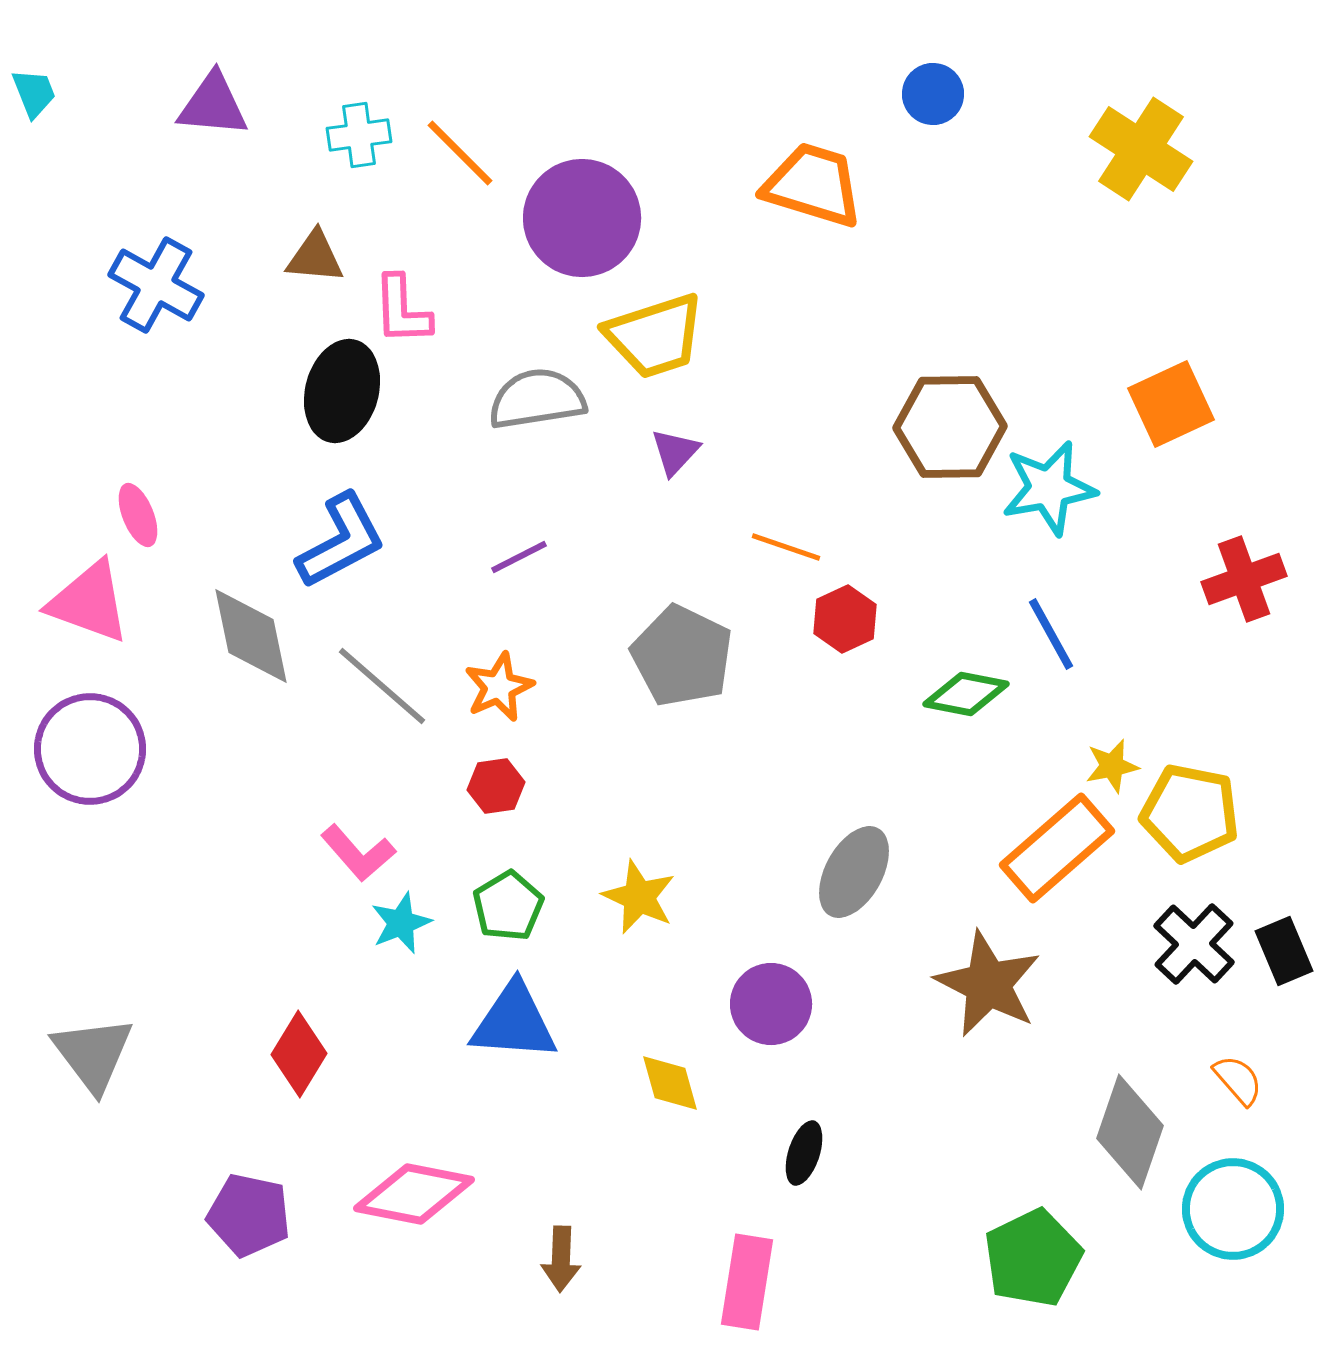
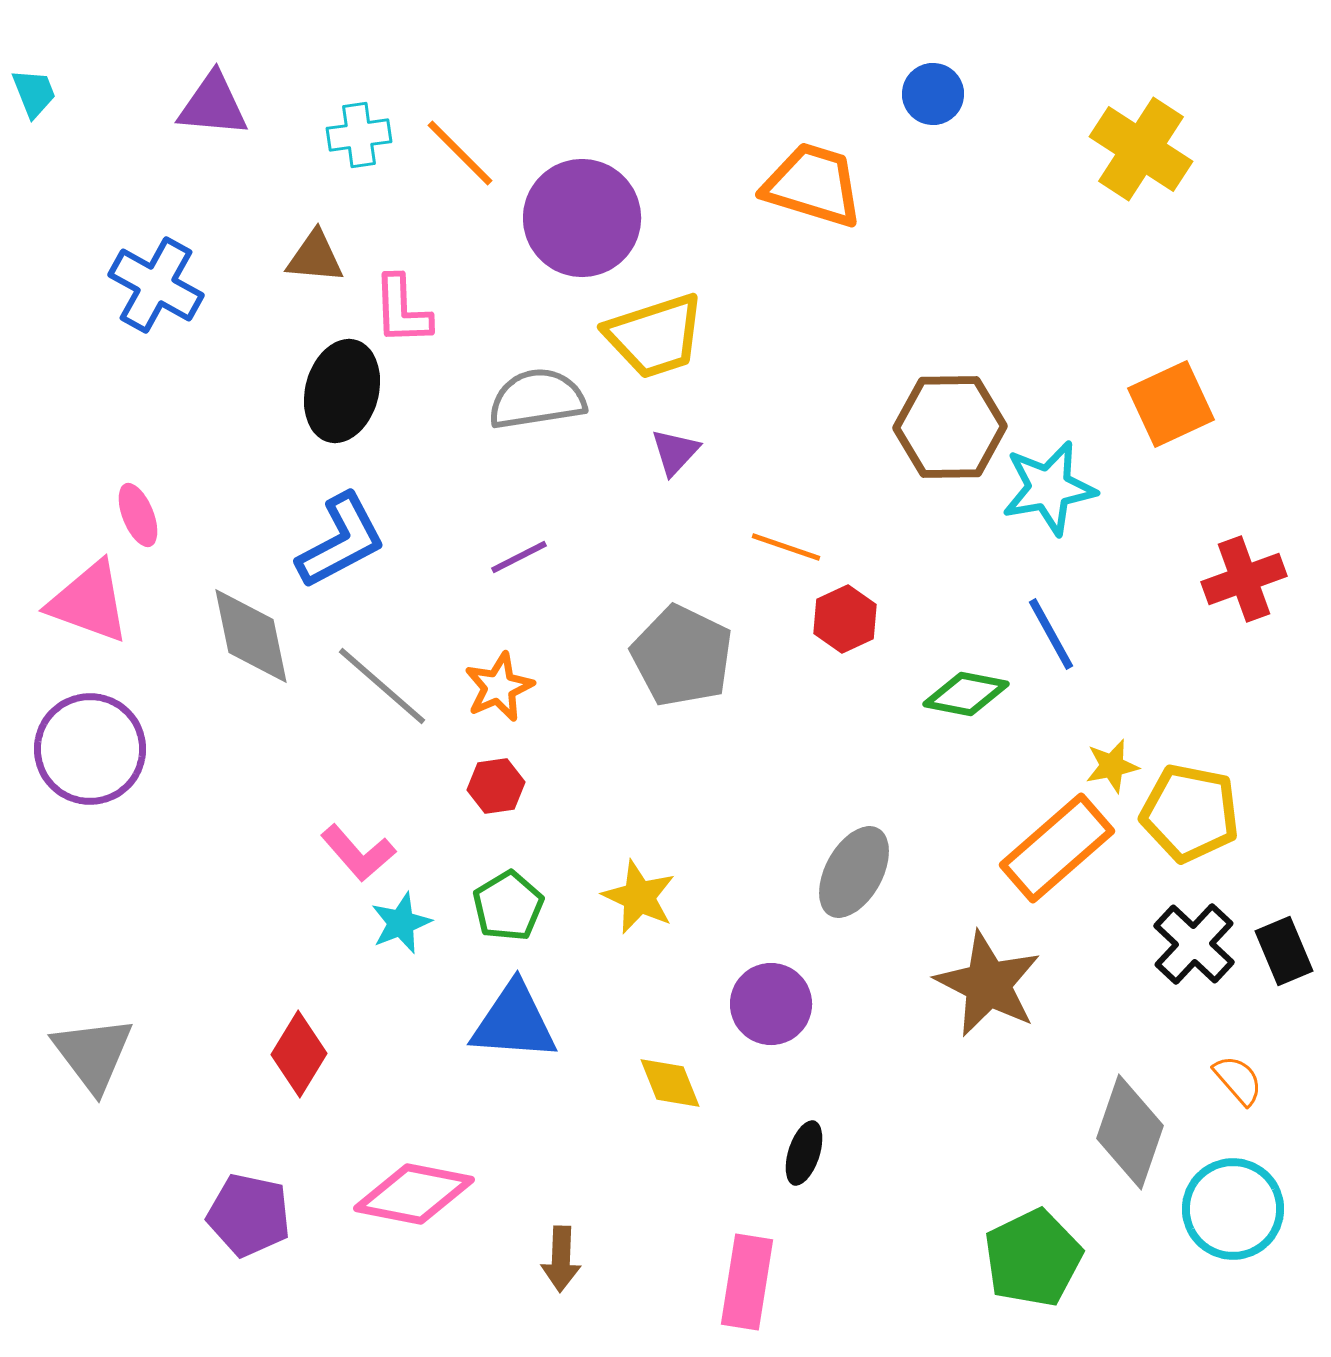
yellow diamond at (670, 1083): rotated 6 degrees counterclockwise
